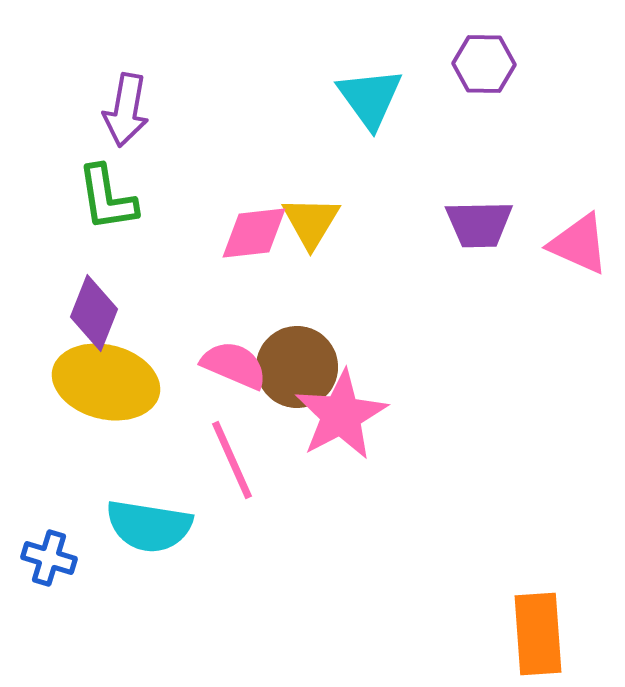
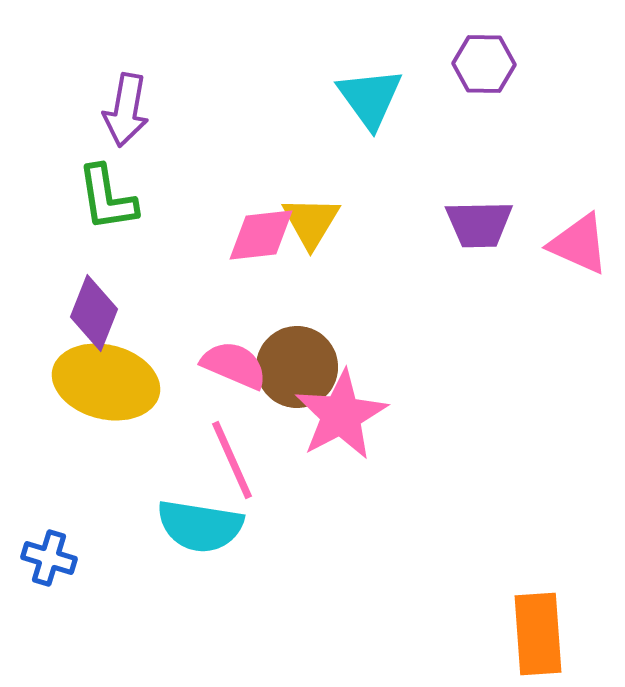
pink diamond: moved 7 px right, 2 px down
cyan semicircle: moved 51 px right
